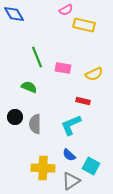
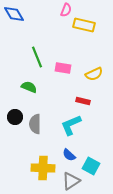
pink semicircle: rotated 40 degrees counterclockwise
